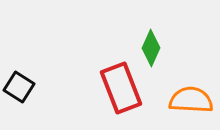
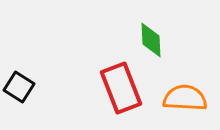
green diamond: moved 8 px up; rotated 27 degrees counterclockwise
orange semicircle: moved 6 px left, 2 px up
